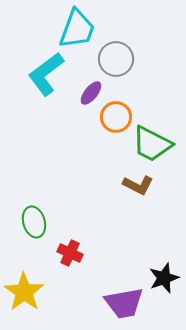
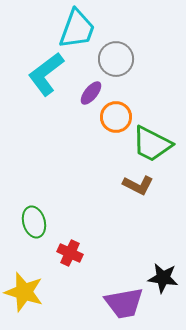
black star: moved 1 px left; rotated 28 degrees clockwise
yellow star: rotated 18 degrees counterclockwise
